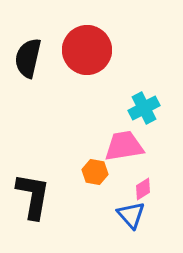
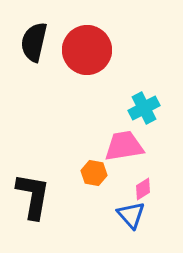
black semicircle: moved 6 px right, 16 px up
orange hexagon: moved 1 px left, 1 px down
